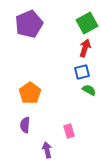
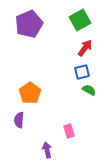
green square: moved 7 px left, 3 px up
red arrow: rotated 18 degrees clockwise
purple semicircle: moved 6 px left, 5 px up
